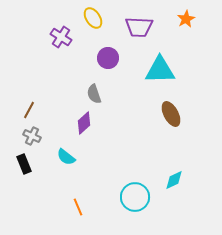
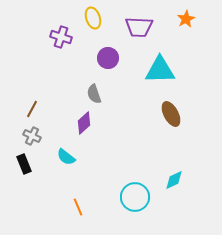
yellow ellipse: rotated 15 degrees clockwise
purple cross: rotated 15 degrees counterclockwise
brown line: moved 3 px right, 1 px up
